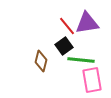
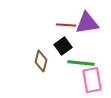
red line: moved 1 px left, 1 px up; rotated 48 degrees counterclockwise
black square: moved 1 px left
green line: moved 3 px down
